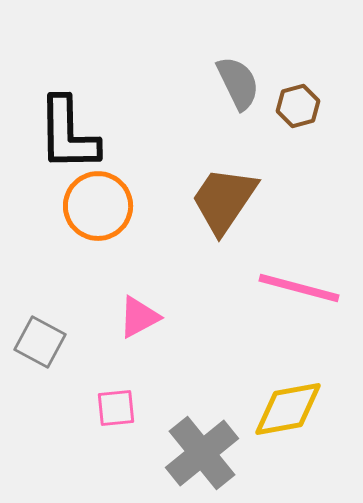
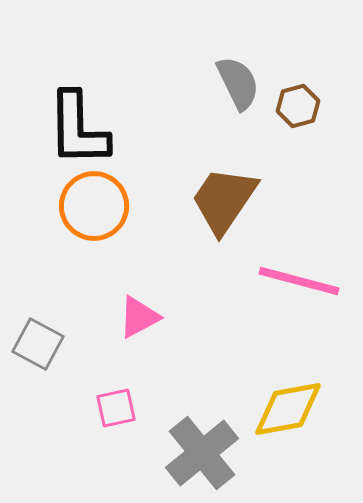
black L-shape: moved 10 px right, 5 px up
orange circle: moved 4 px left
pink line: moved 7 px up
gray square: moved 2 px left, 2 px down
pink square: rotated 6 degrees counterclockwise
